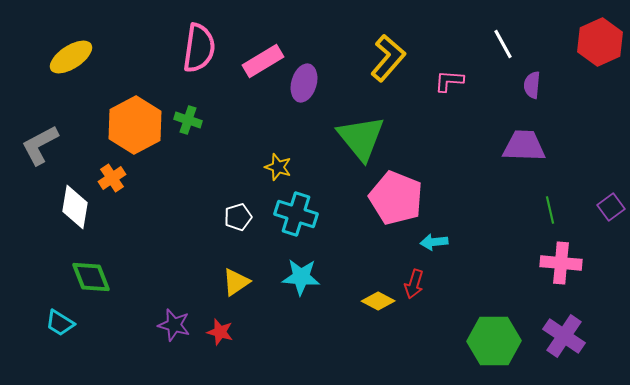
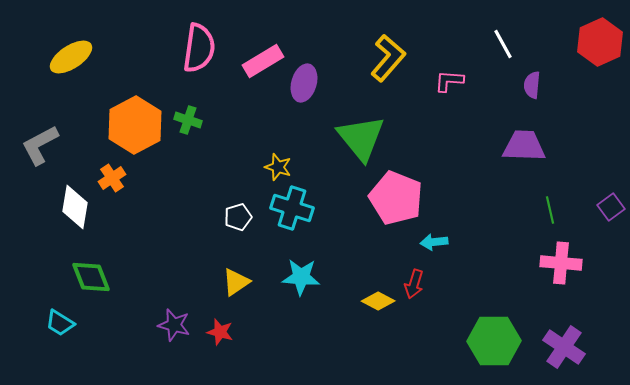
cyan cross: moved 4 px left, 6 px up
purple cross: moved 11 px down
